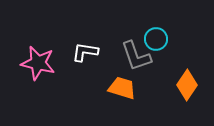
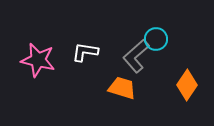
gray L-shape: rotated 68 degrees clockwise
pink star: moved 3 px up
